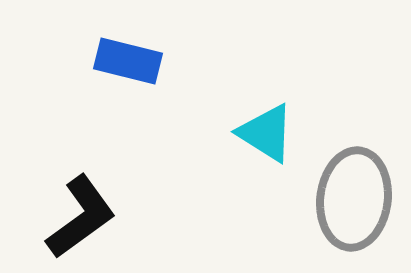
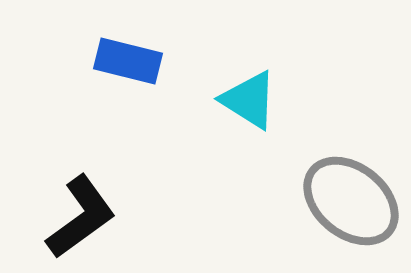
cyan triangle: moved 17 px left, 33 px up
gray ellipse: moved 3 px left, 2 px down; rotated 58 degrees counterclockwise
